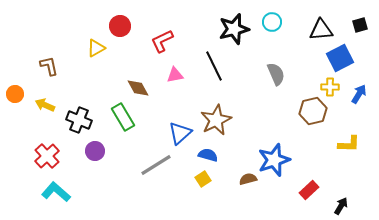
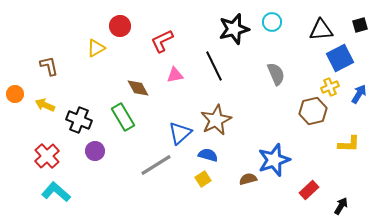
yellow cross: rotated 24 degrees counterclockwise
